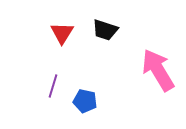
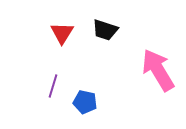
blue pentagon: moved 1 px down
